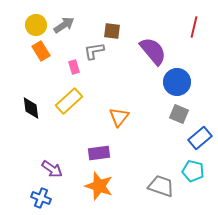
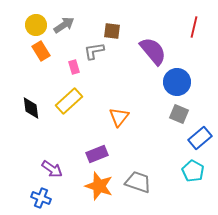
purple rectangle: moved 2 px left, 1 px down; rotated 15 degrees counterclockwise
cyan pentagon: rotated 15 degrees clockwise
gray trapezoid: moved 23 px left, 4 px up
